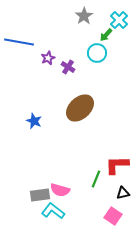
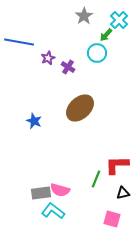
gray rectangle: moved 1 px right, 2 px up
pink square: moved 1 px left, 3 px down; rotated 18 degrees counterclockwise
